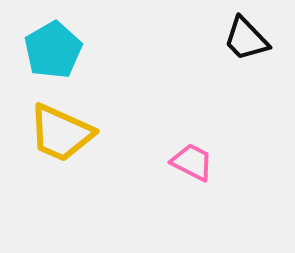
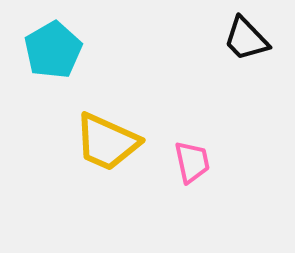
yellow trapezoid: moved 46 px right, 9 px down
pink trapezoid: rotated 51 degrees clockwise
